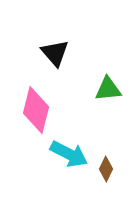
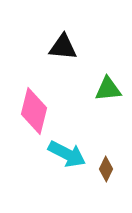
black triangle: moved 8 px right, 6 px up; rotated 44 degrees counterclockwise
pink diamond: moved 2 px left, 1 px down
cyan arrow: moved 2 px left
